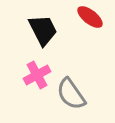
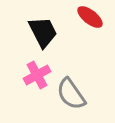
black trapezoid: moved 2 px down
